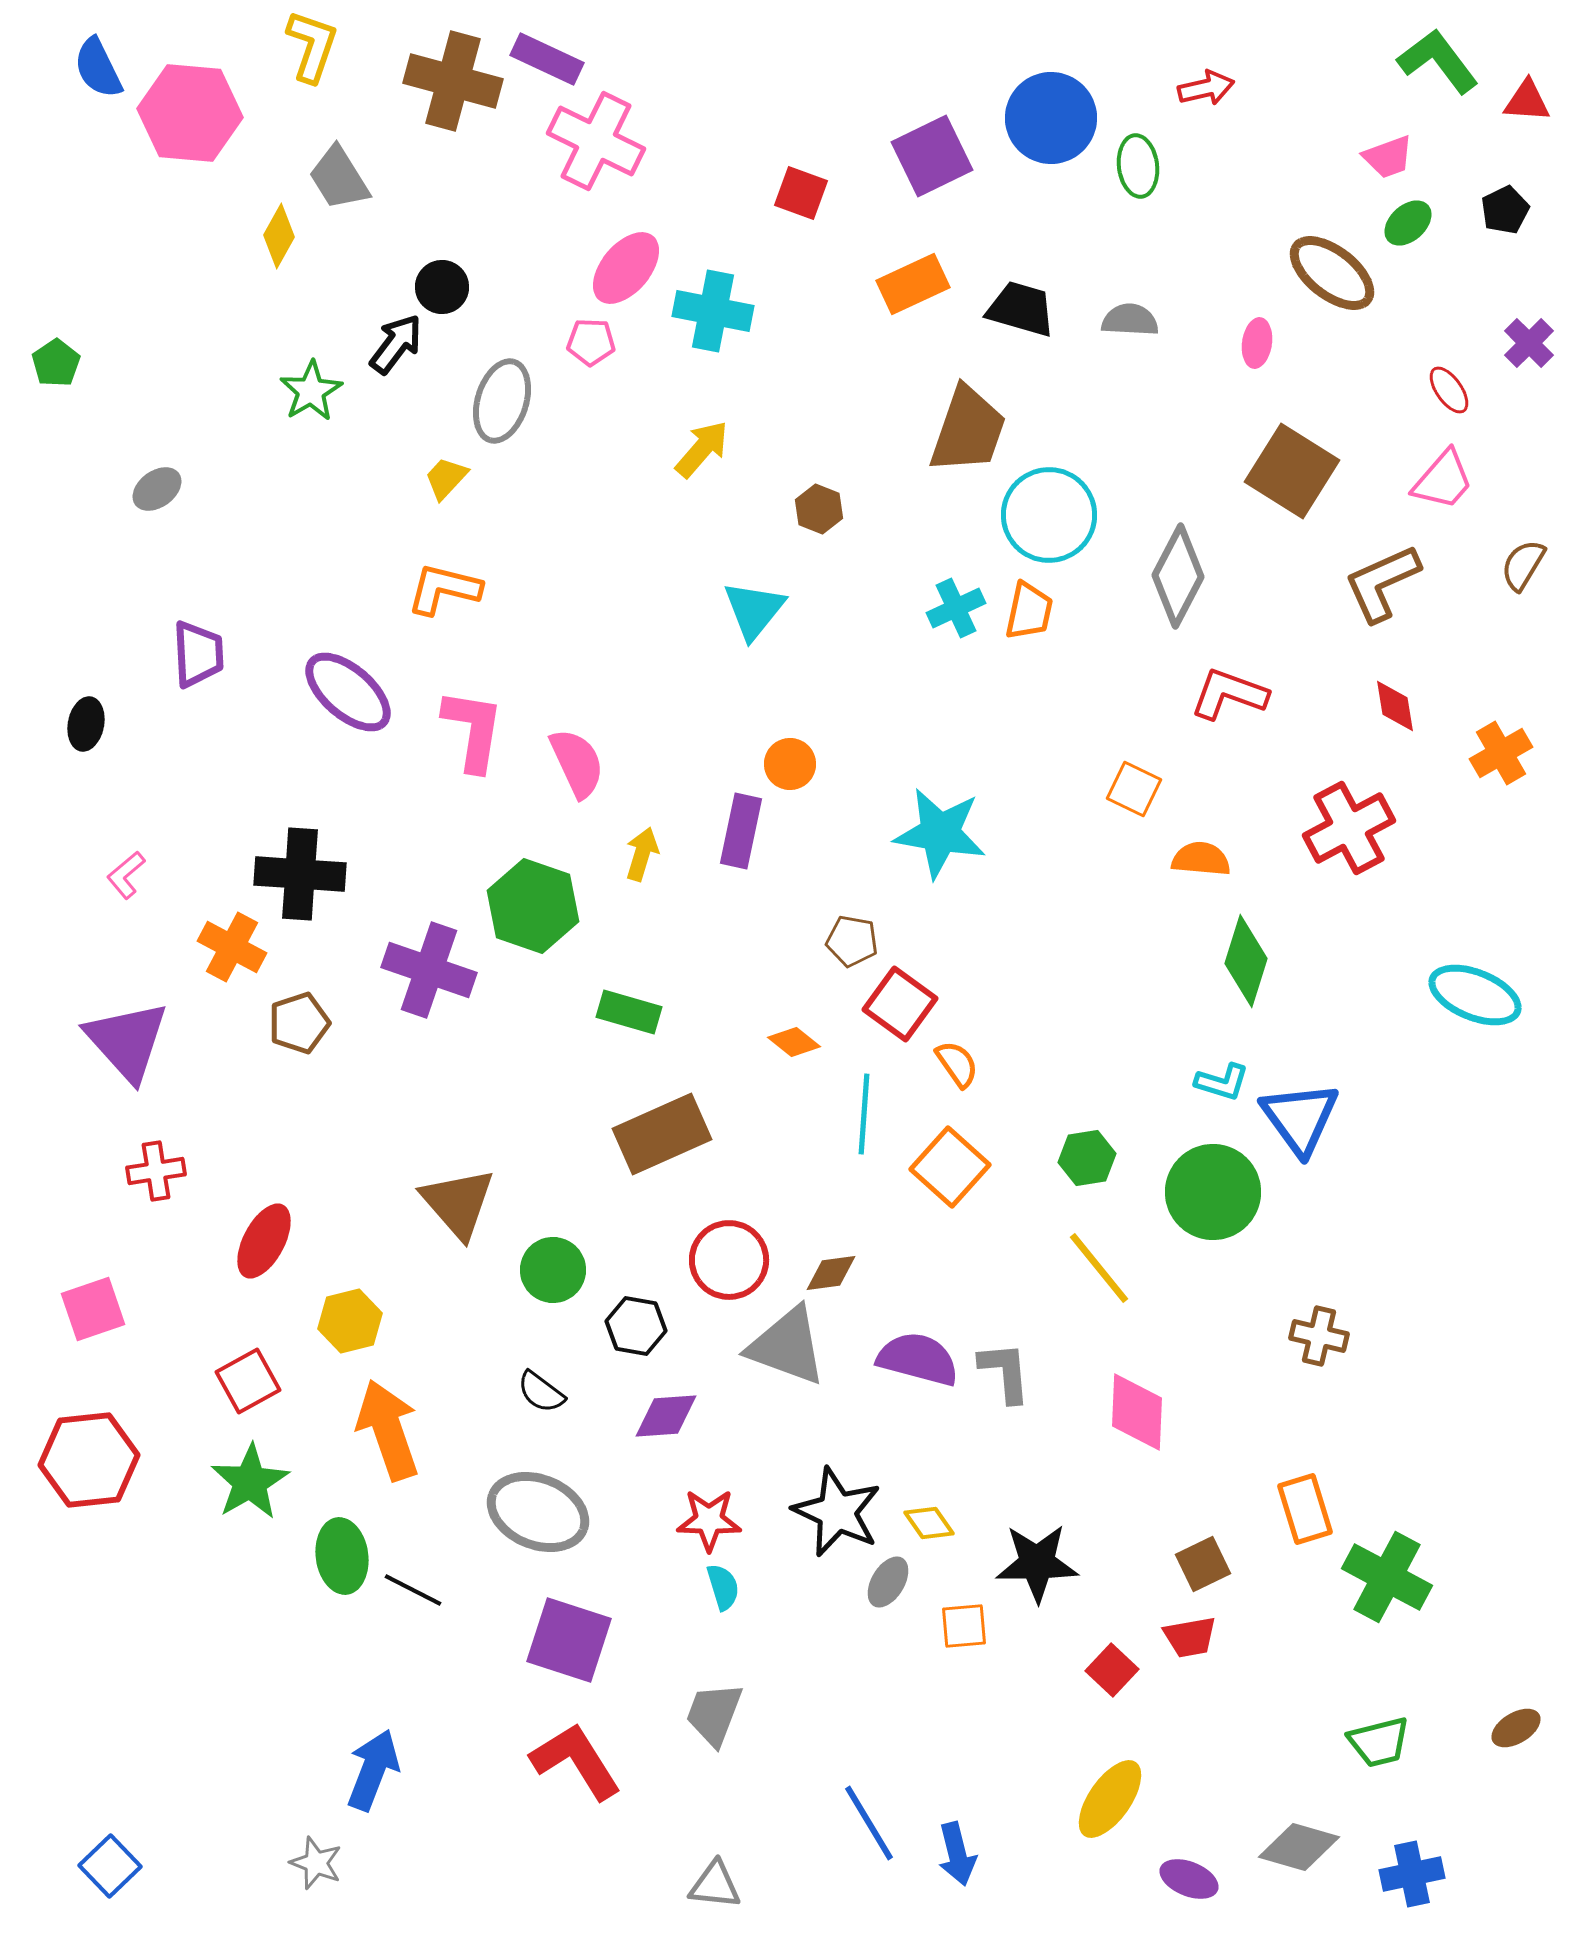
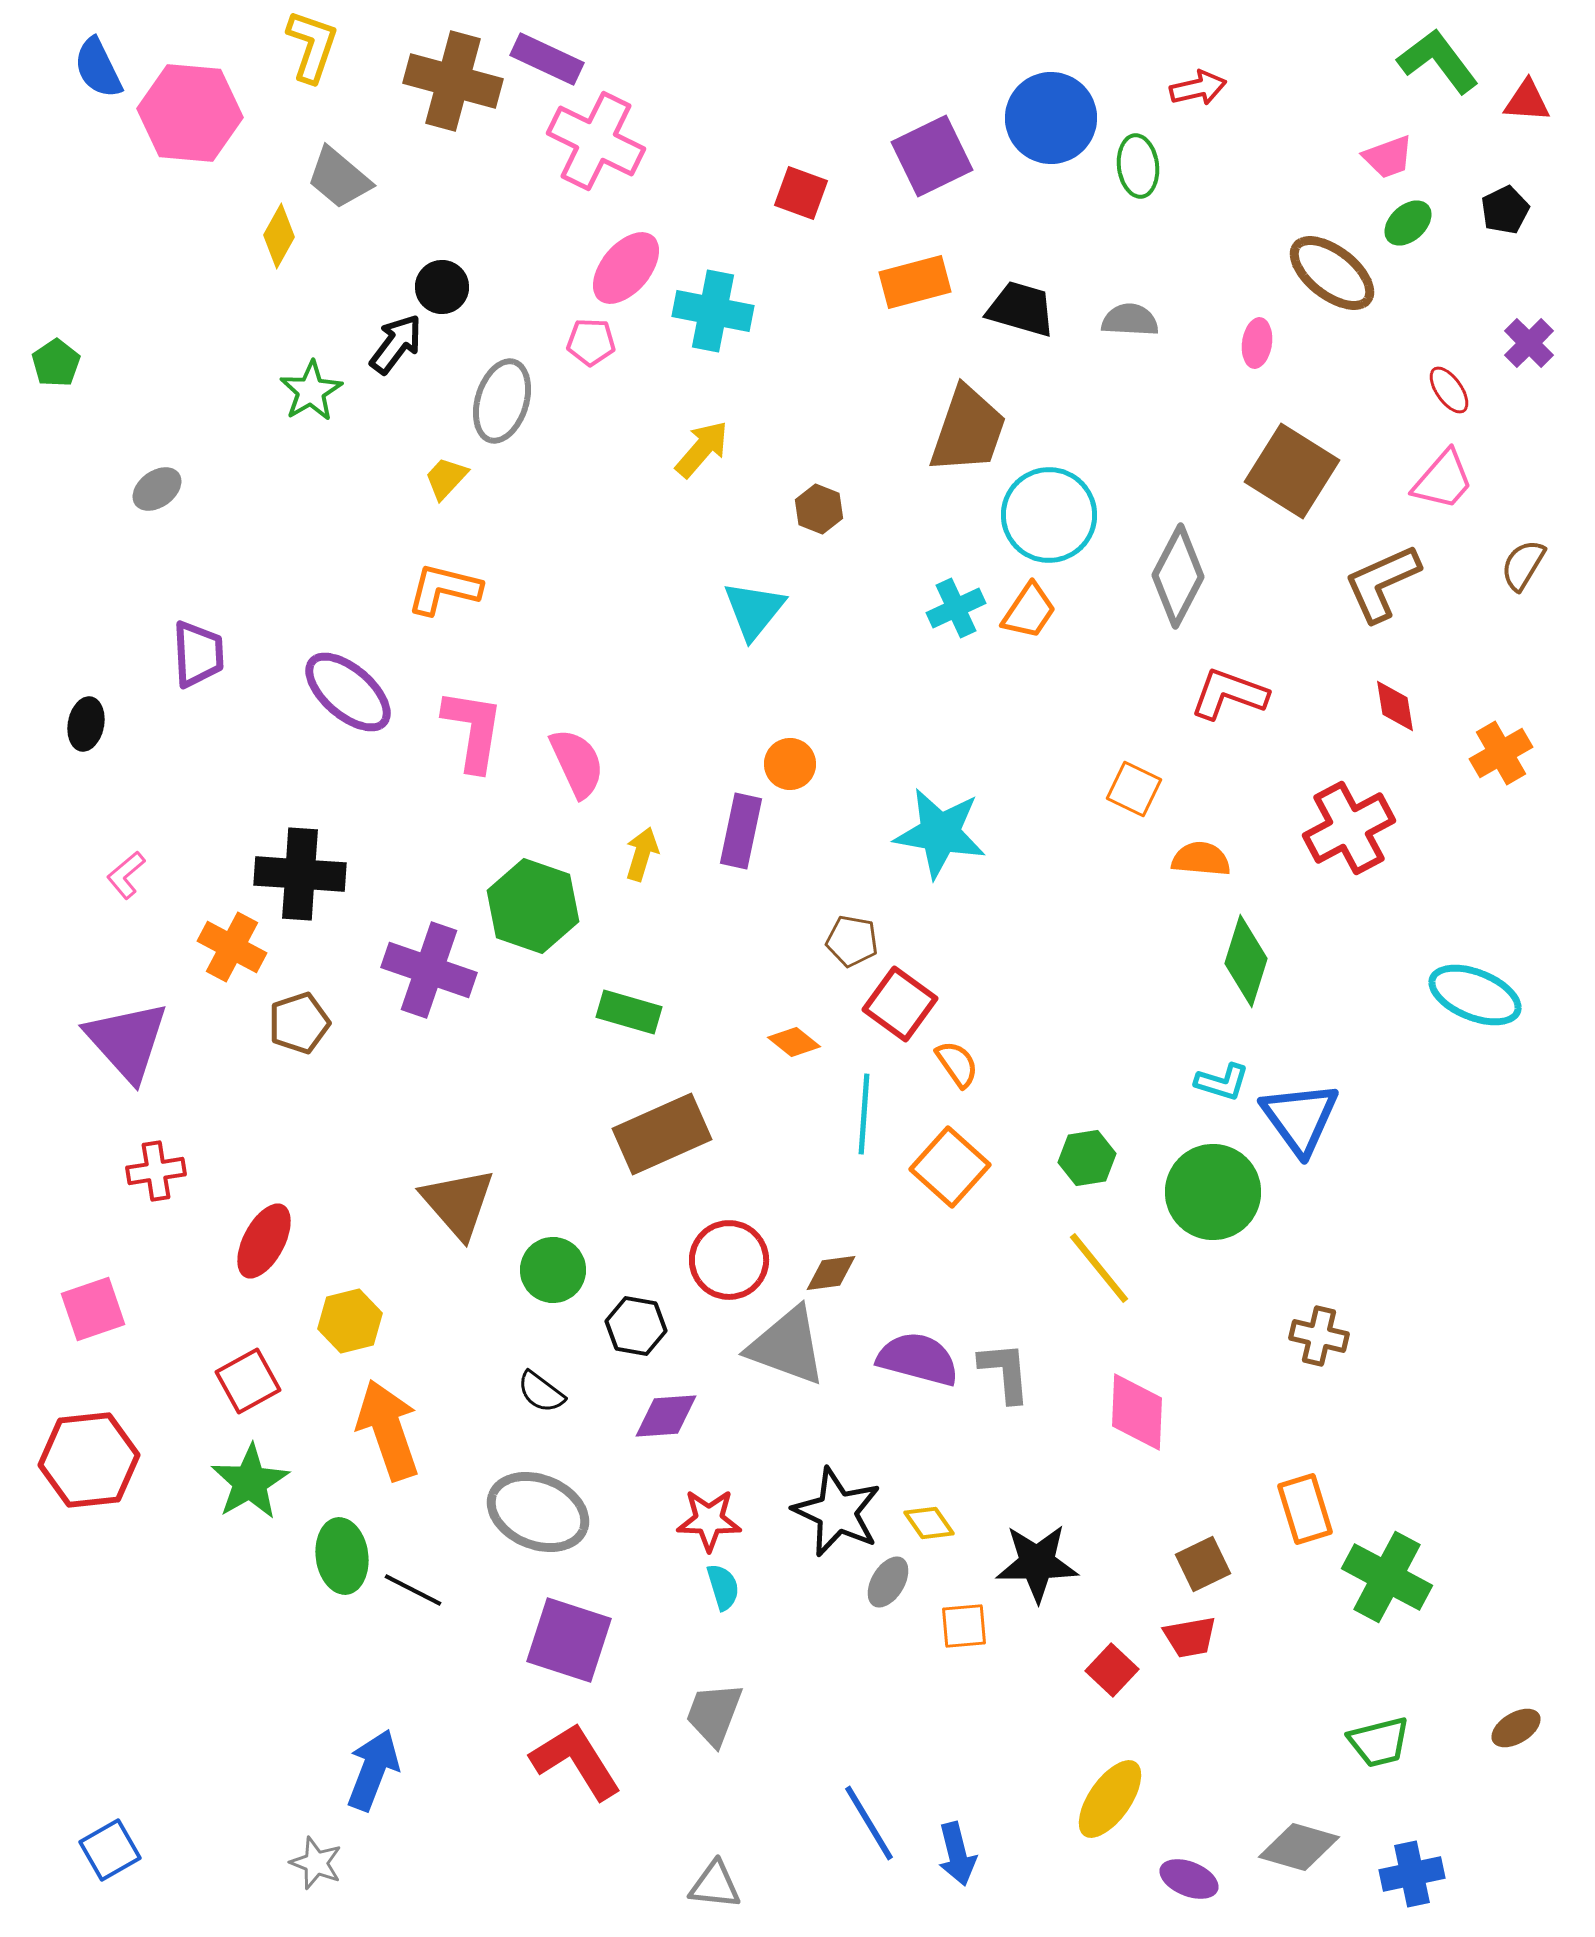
red arrow at (1206, 88): moved 8 px left
gray trapezoid at (339, 178): rotated 18 degrees counterclockwise
orange rectangle at (913, 284): moved 2 px right, 2 px up; rotated 10 degrees clockwise
orange trapezoid at (1029, 611): rotated 22 degrees clockwise
blue square at (110, 1866): moved 16 px up; rotated 14 degrees clockwise
